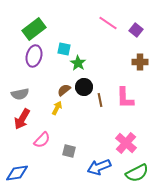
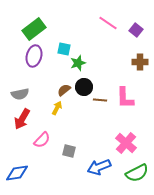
green star: rotated 21 degrees clockwise
brown line: rotated 72 degrees counterclockwise
